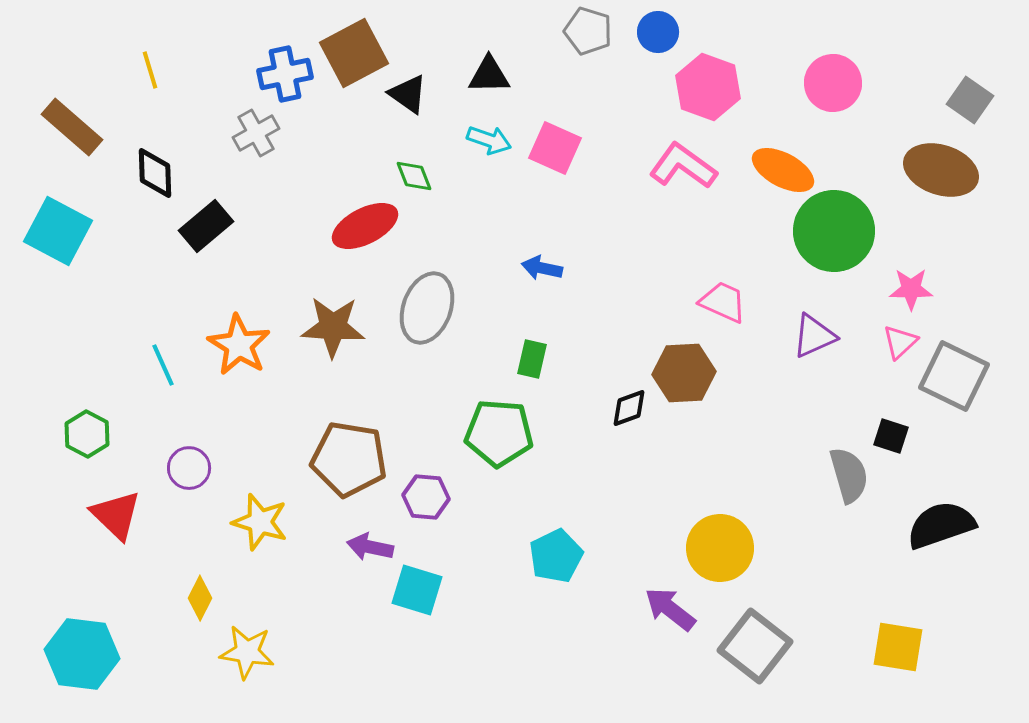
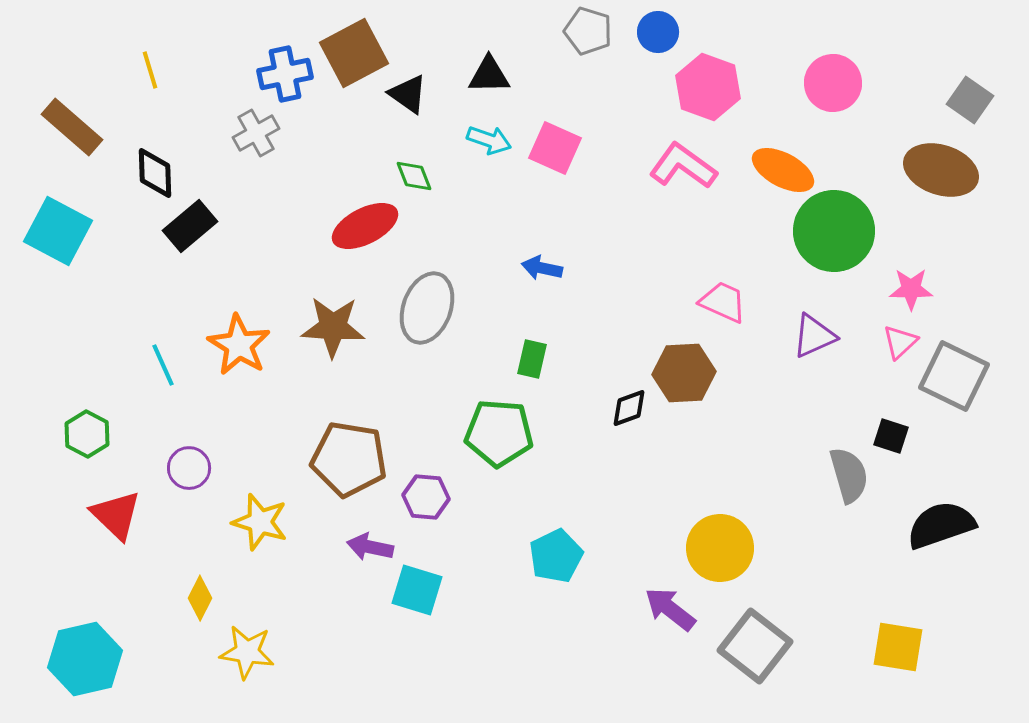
black rectangle at (206, 226): moved 16 px left
cyan hexagon at (82, 654): moved 3 px right, 5 px down; rotated 20 degrees counterclockwise
